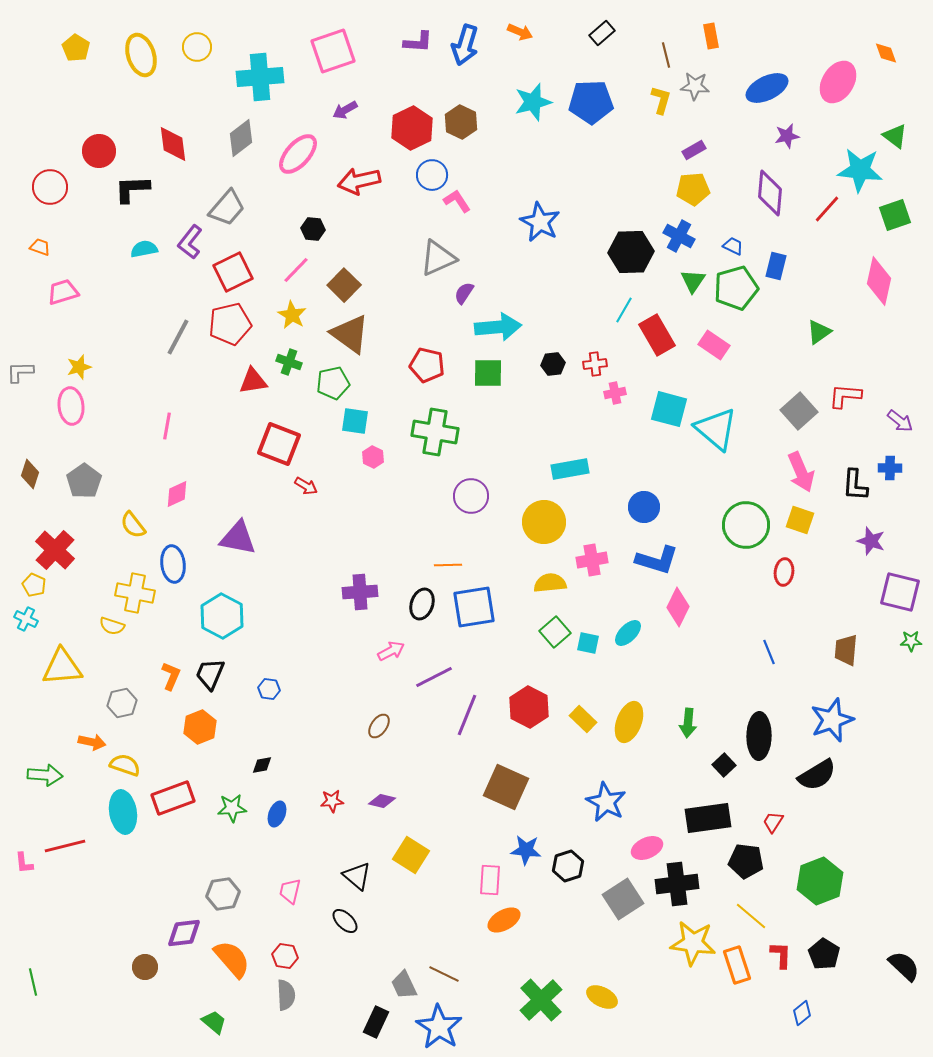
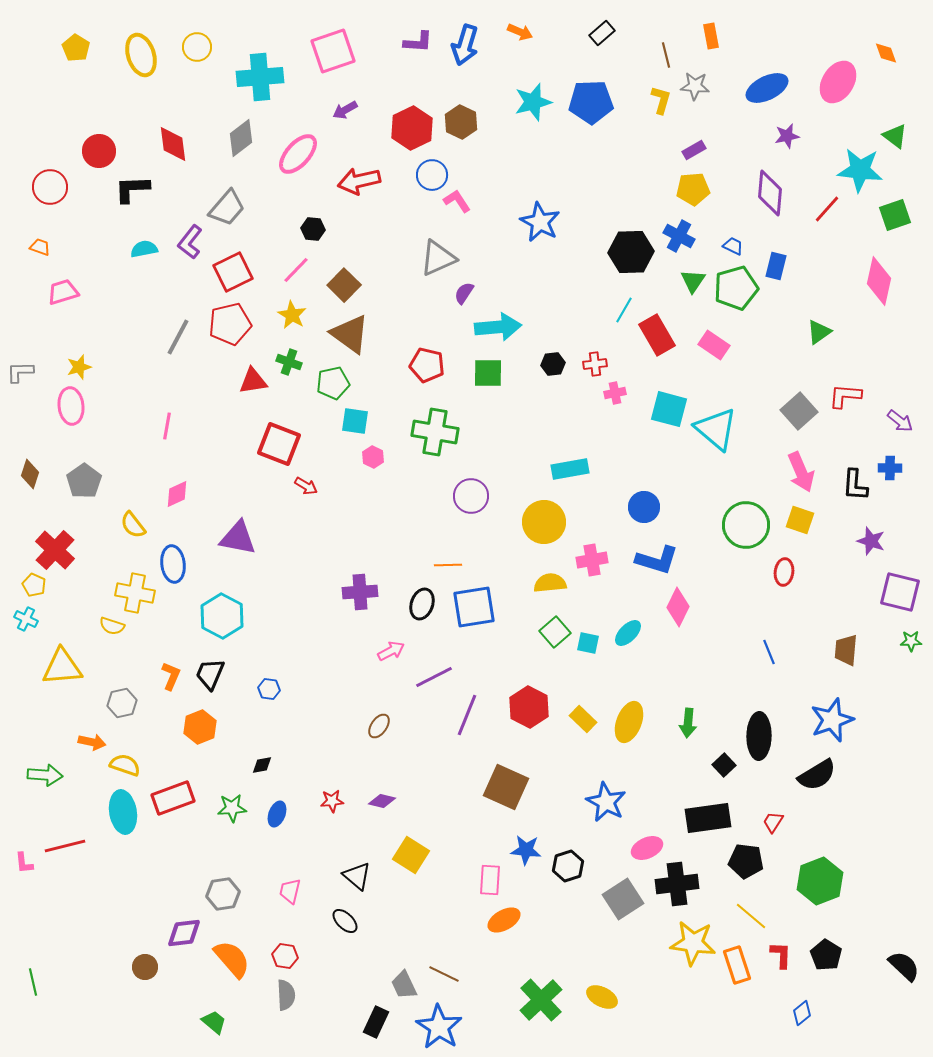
black pentagon at (824, 954): moved 2 px right, 1 px down
